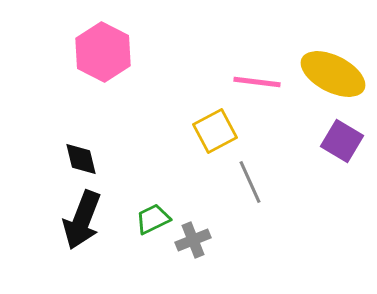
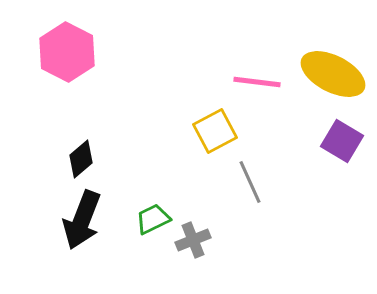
pink hexagon: moved 36 px left
black diamond: rotated 63 degrees clockwise
